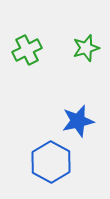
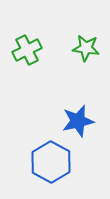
green star: rotated 24 degrees clockwise
